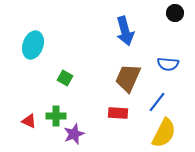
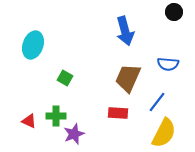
black circle: moved 1 px left, 1 px up
